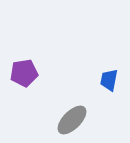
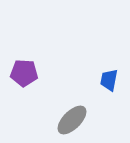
purple pentagon: rotated 12 degrees clockwise
